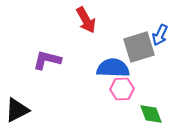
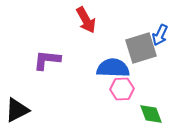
gray square: moved 2 px right, 1 px down
purple L-shape: rotated 8 degrees counterclockwise
